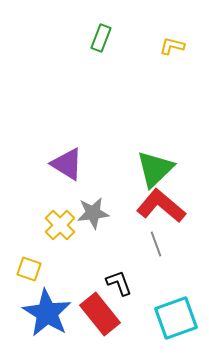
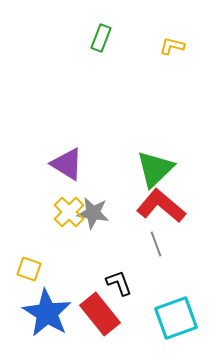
gray star: rotated 16 degrees clockwise
yellow cross: moved 9 px right, 13 px up
